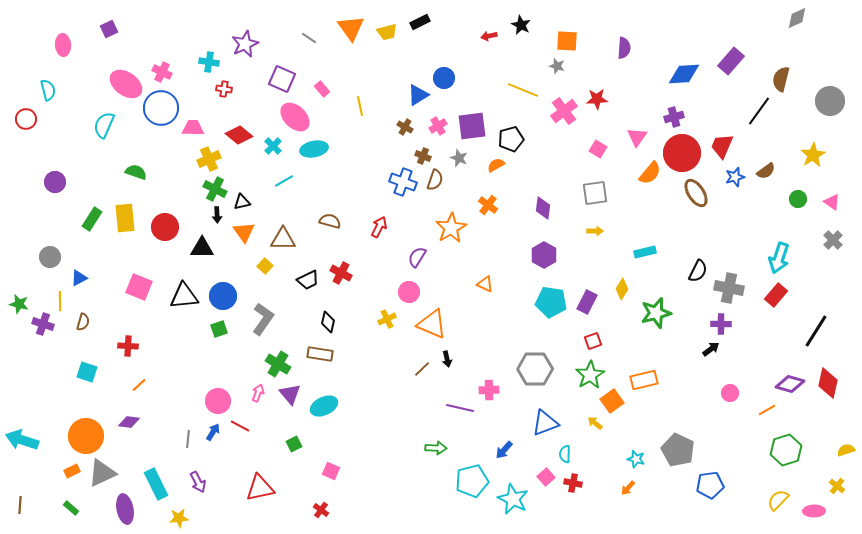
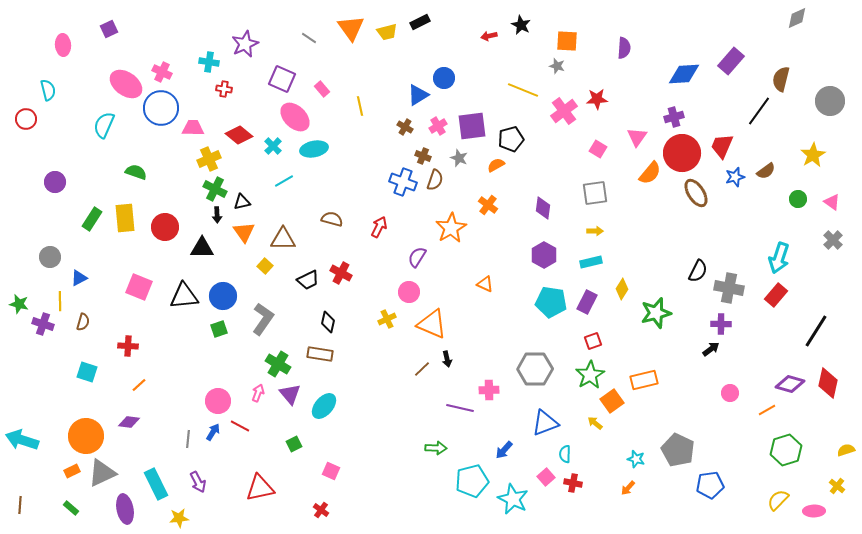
brown semicircle at (330, 221): moved 2 px right, 2 px up
cyan rectangle at (645, 252): moved 54 px left, 10 px down
cyan ellipse at (324, 406): rotated 24 degrees counterclockwise
